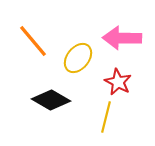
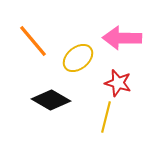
yellow ellipse: rotated 12 degrees clockwise
red star: moved 1 px down; rotated 12 degrees counterclockwise
